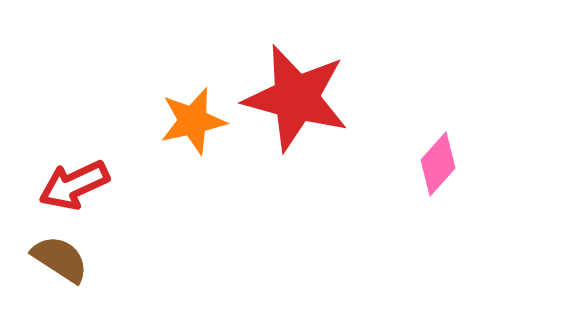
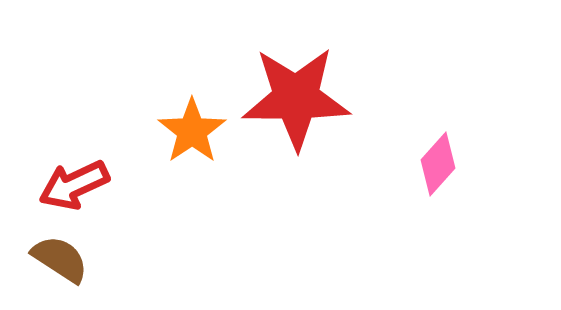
red star: rotated 15 degrees counterclockwise
orange star: moved 1 px left, 10 px down; rotated 22 degrees counterclockwise
